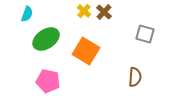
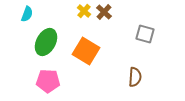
green ellipse: moved 3 px down; rotated 28 degrees counterclockwise
pink pentagon: rotated 10 degrees counterclockwise
